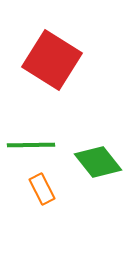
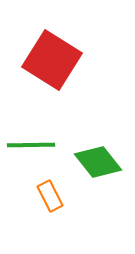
orange rectangle: moved 8 px right, 7 px down
